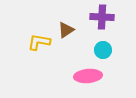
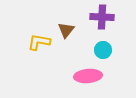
brown triangle: rotated 18 degrees counterclockwise
